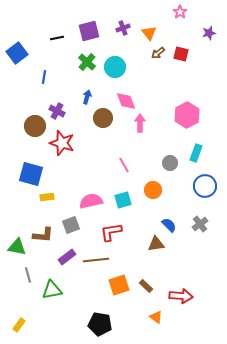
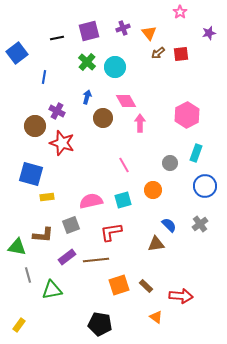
red square at (181, 54): rotated 21 degrees counterclockwise
pink diamond at (126, 101): rotated 10 degrees counterclockwise
